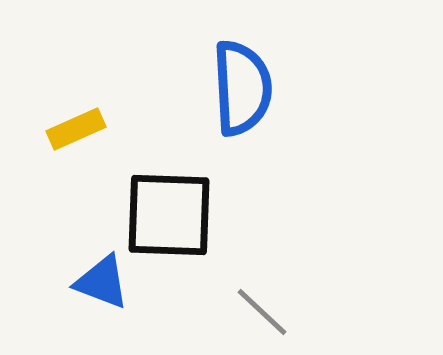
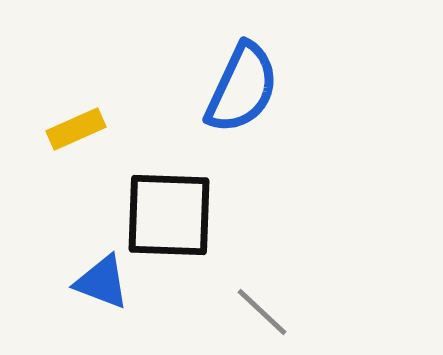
blue semicircle: rotated 28 degrees clockwise
